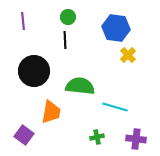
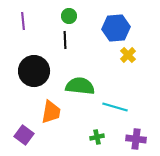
green circle: moved 1 px right, 1 px up
blue hexagon: rotated 12 degrees counterclockwise
